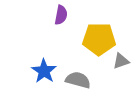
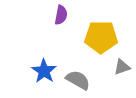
yellow pentagon: moved 2 px right, 2 px up
gray triangle: moved 1 px right, 6 px down
gray semicircle: rotated 15 degrees clockwise
